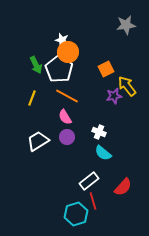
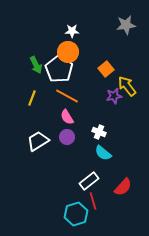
white star: moved 10 px right, 9 px up; rotated 16 degrees counterclockwise
orange square: rotated 14 degrees counterclockwise
pink semicircle: moved 2 px right
